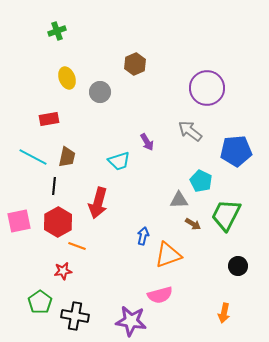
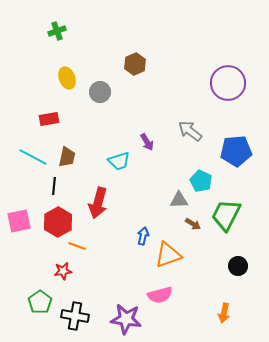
purple circle: moved 21 px right, 5 px up
purple star: moved 5 px left, 2 px up
